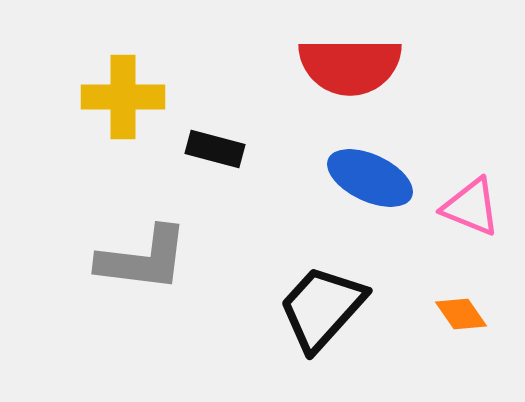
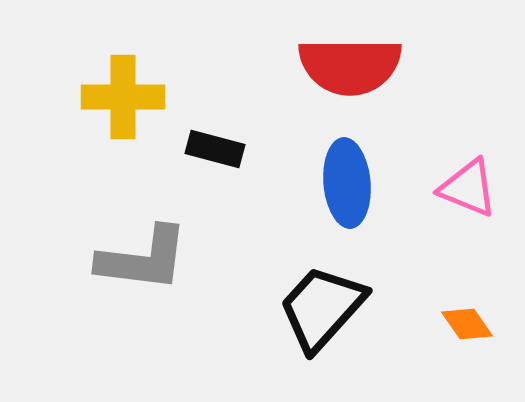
blue ellipse: moved 23 px left, 5 px down; rotated 60 degrees clockwise
pink triangle: moved 3 px left, 19 px up
orange diamond: moved 6 px right, 10 px down
